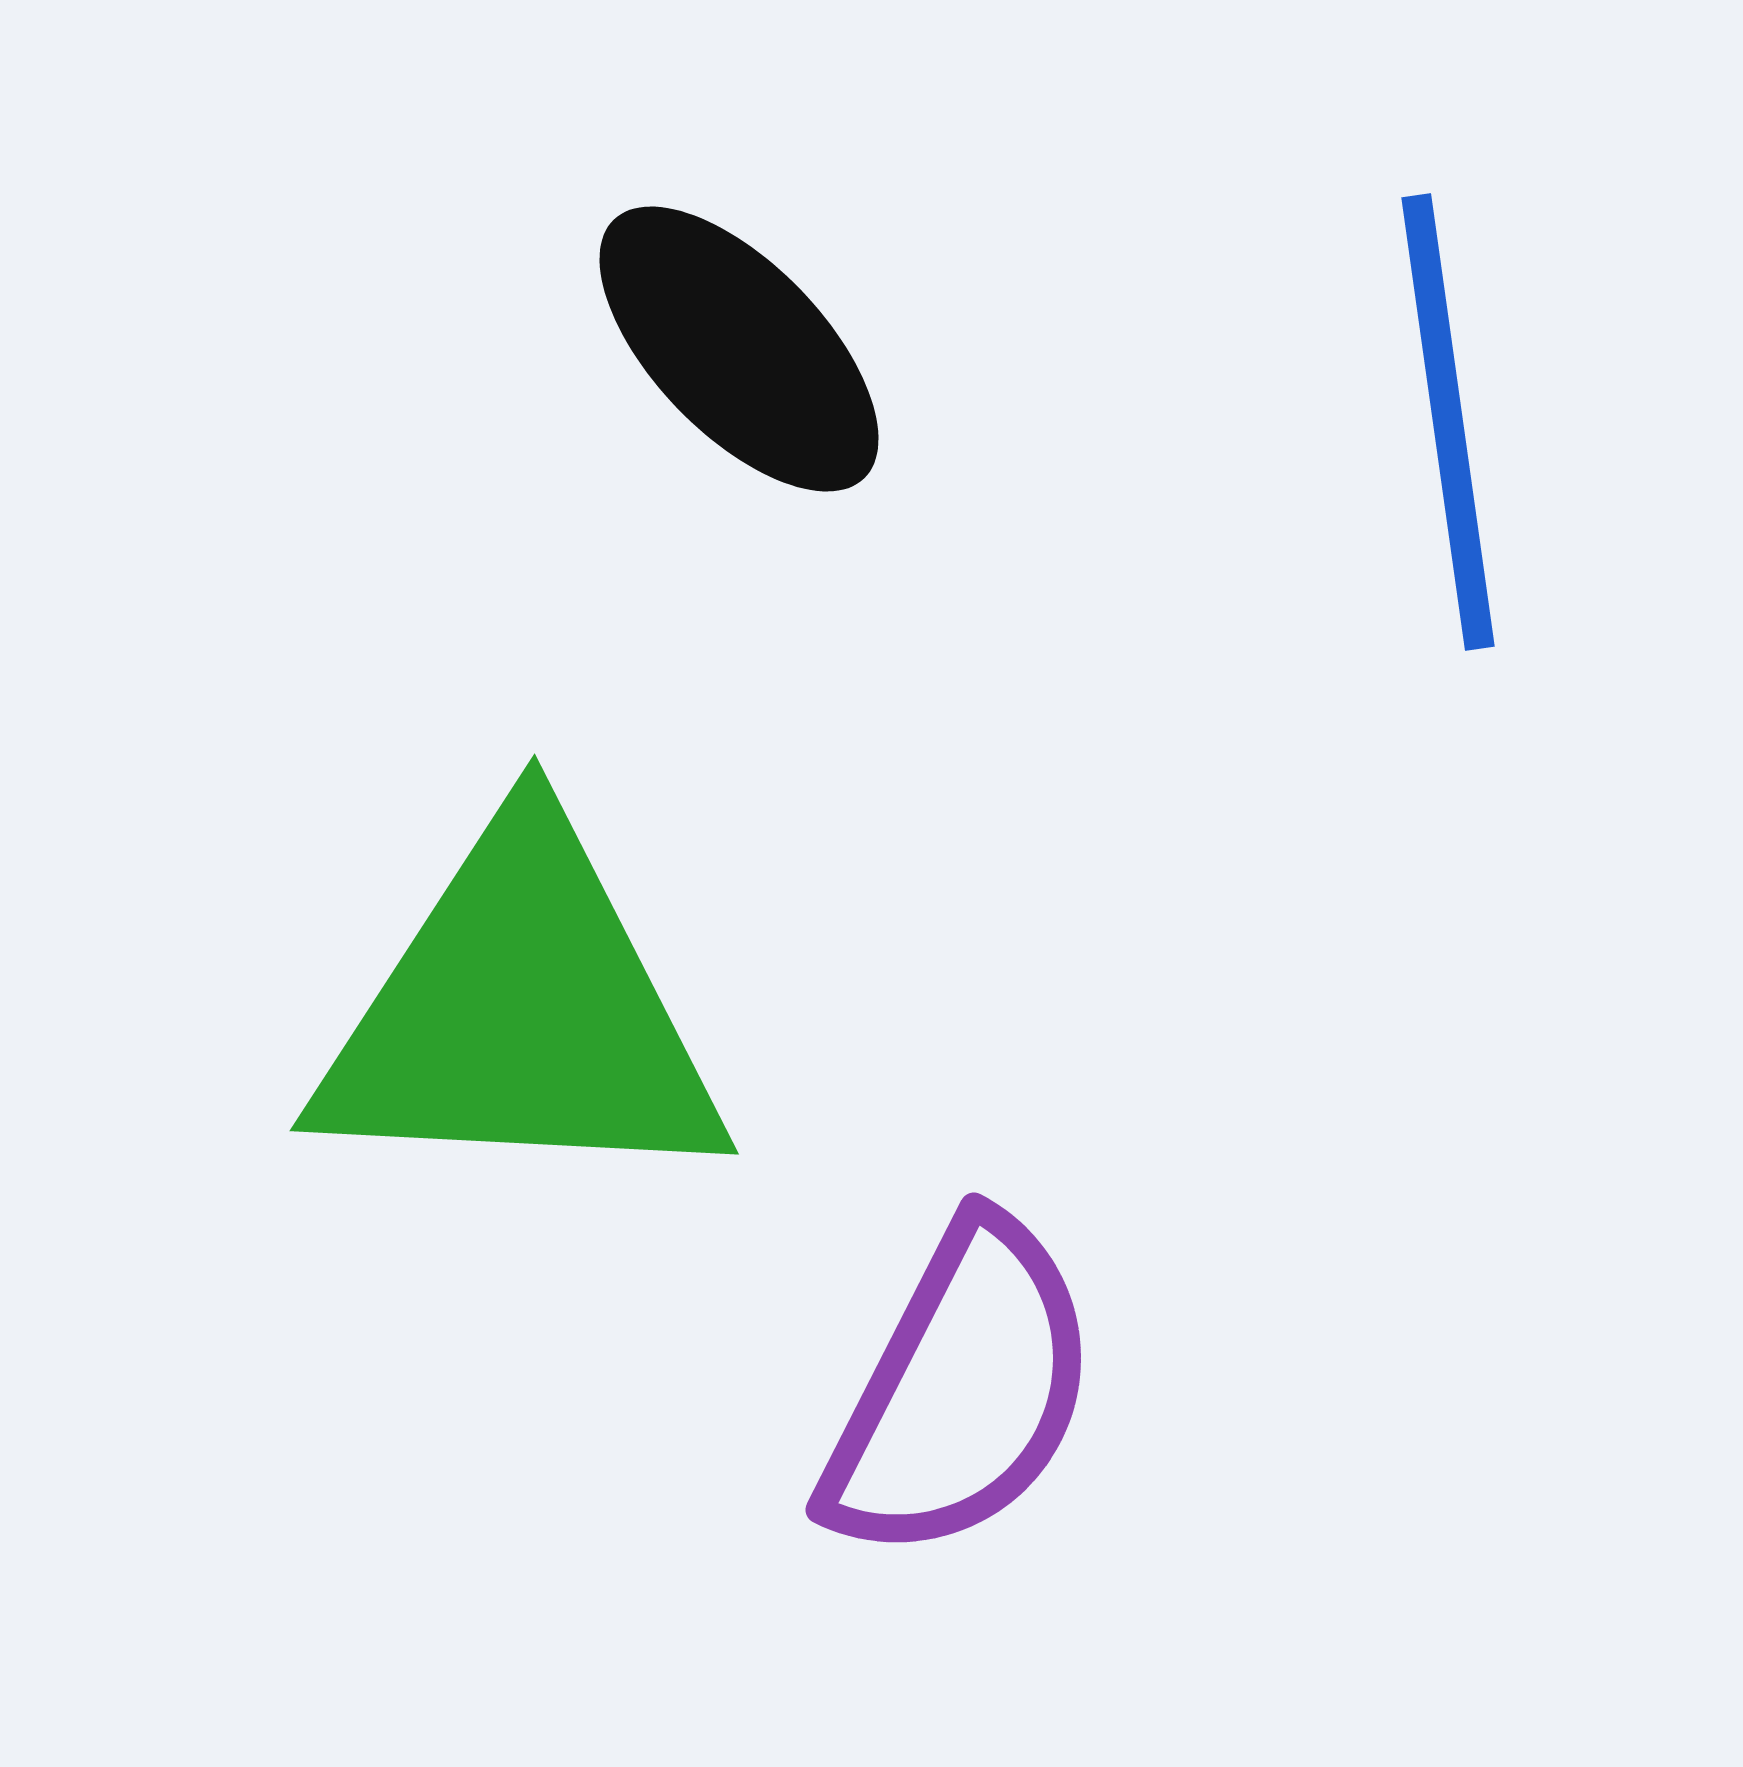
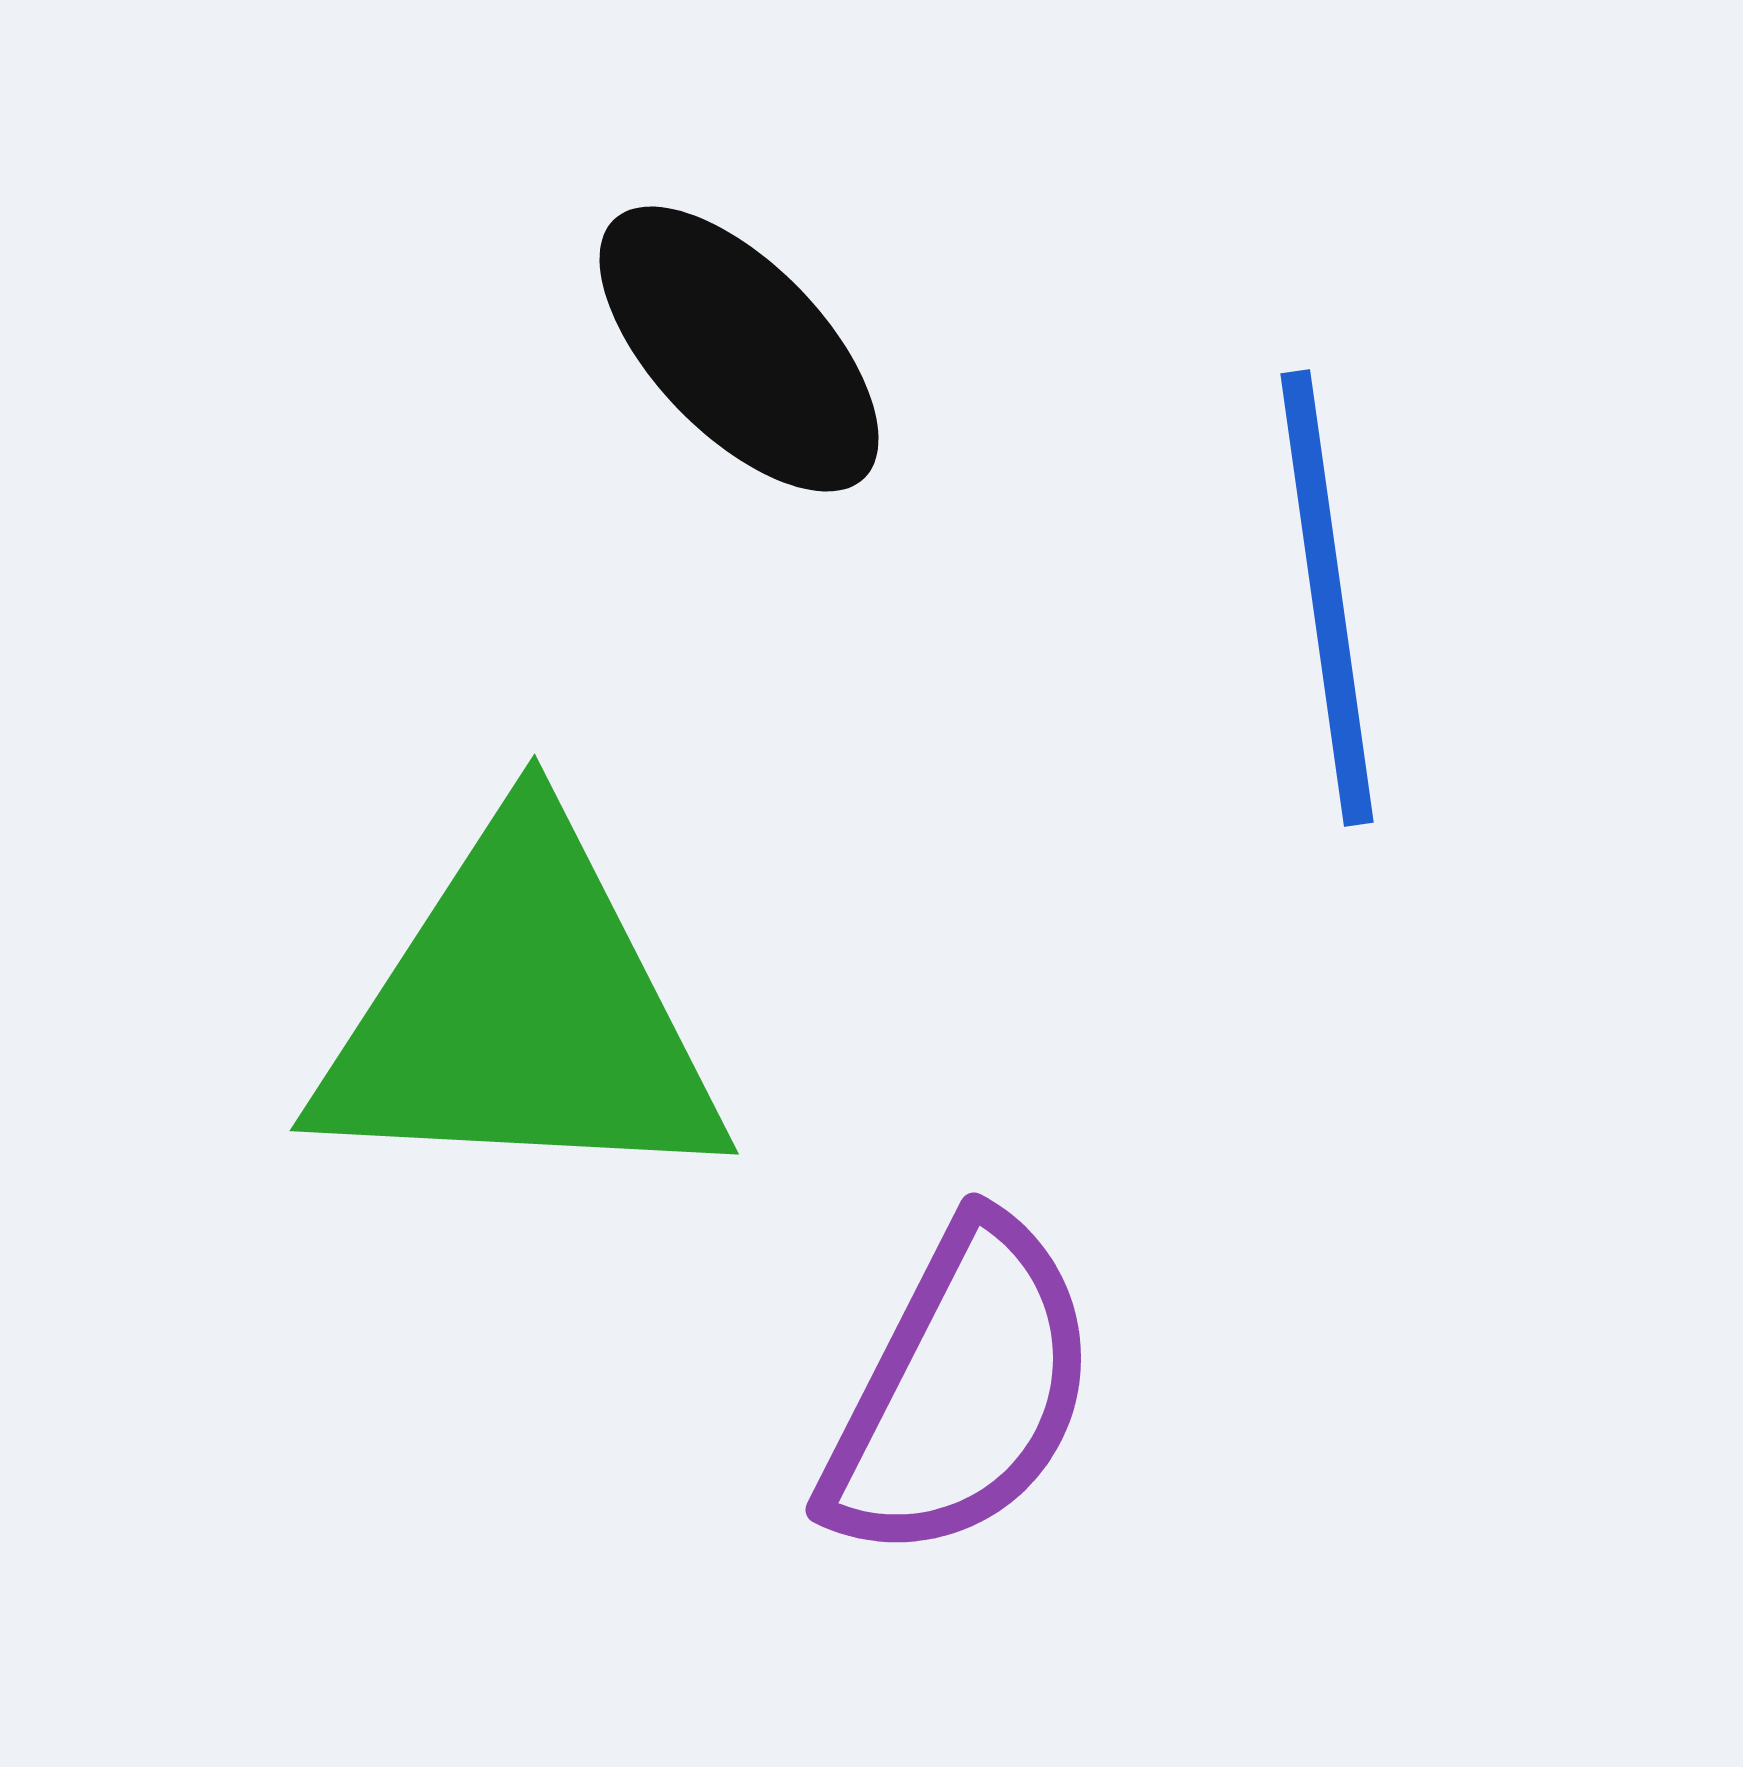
blue line: moved 121 px left, 176 px down
